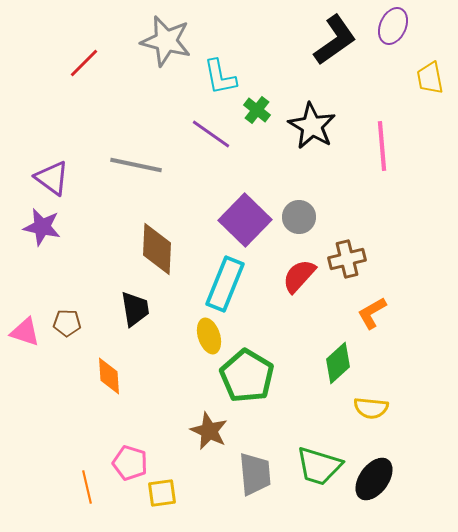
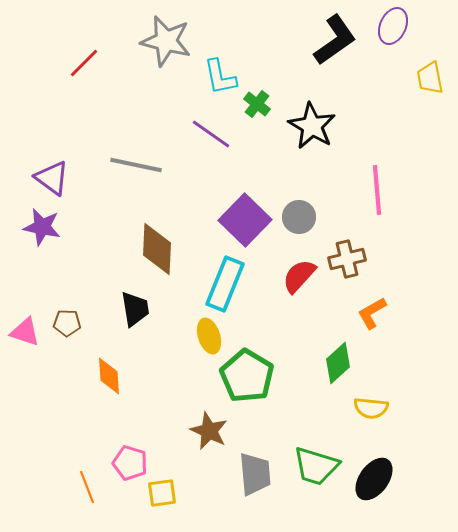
green cross: moved 6 px up
pink line: moved 5 px left, 44 px down
green trapezoid: moved 3 px left
orange line: rotated 8 degrees counterclockwise
